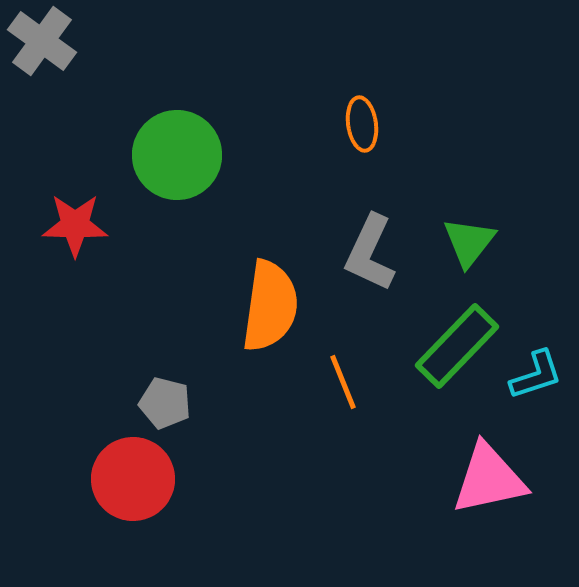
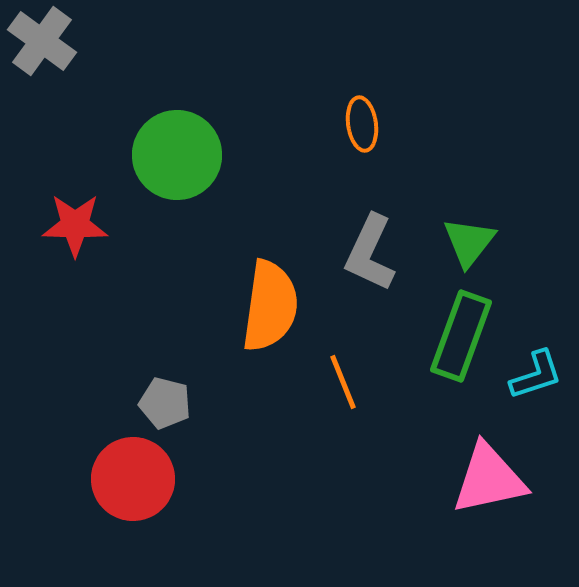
green rectangle: moved 4 px right, 10 px up; rotated 24 degrees counterclockwise
